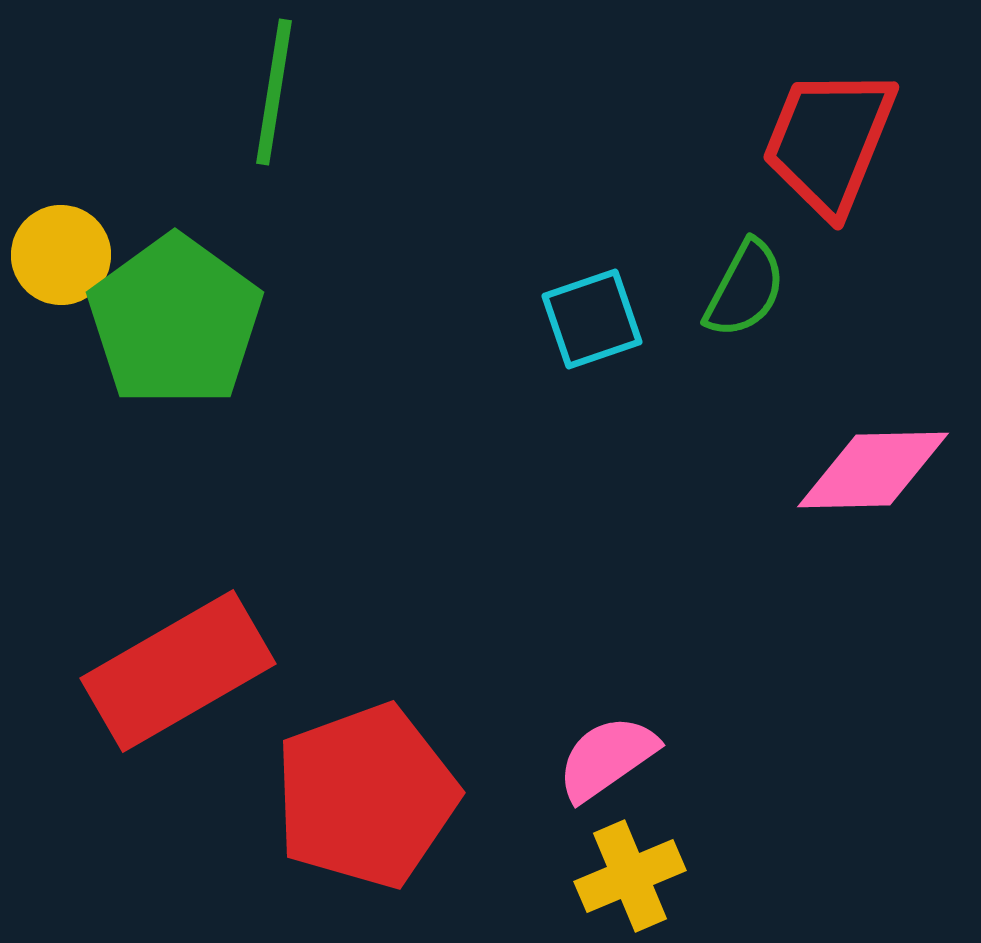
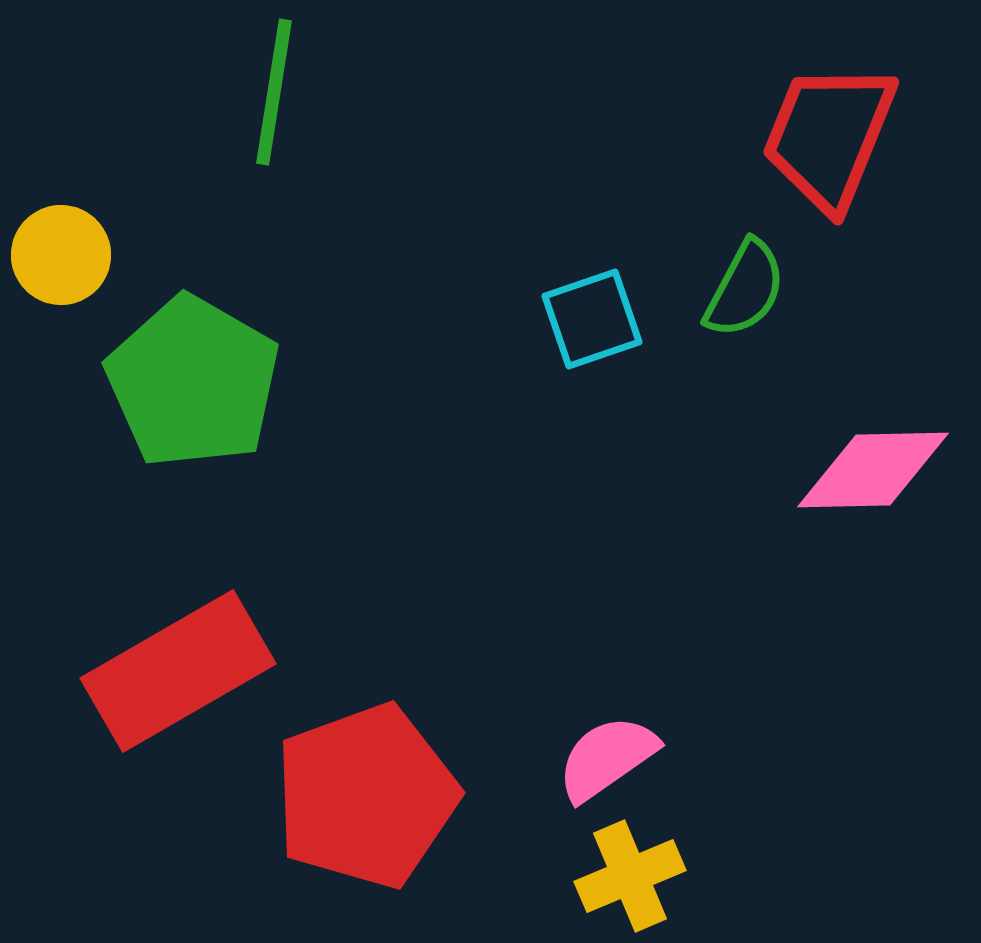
red trapezoid: moved 5 px up
green pentagon: moved 18 px right, 61 px down; rotated 6 degrees counterclockwise
